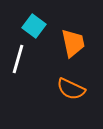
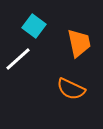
orange trapezoid: moved 6 px right
white line: rotated 32 degrees clockwise
